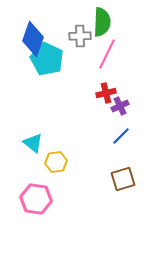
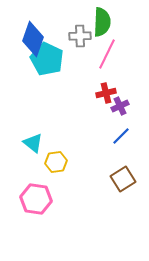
brown square: rotated 15 degrees counterclockwise
